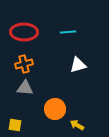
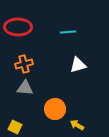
red ellipse: moved 6 px left, 5 px up
yellow square: moved 2 px down; rotated 16 degrees clockwise
